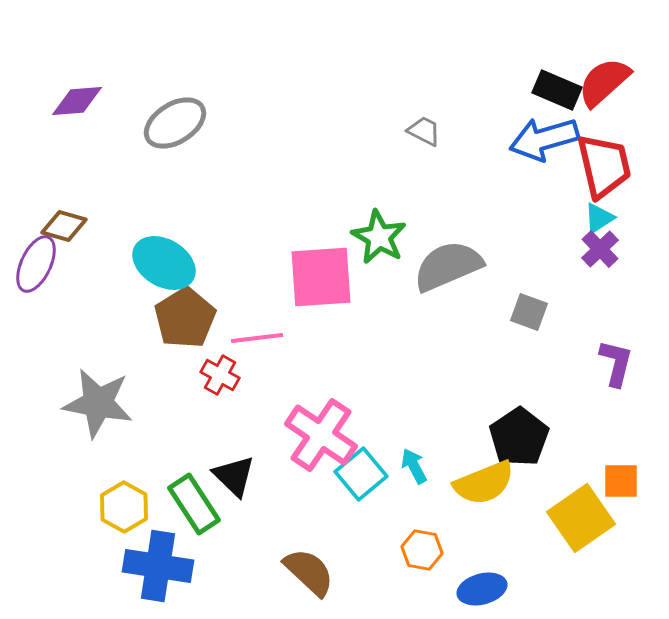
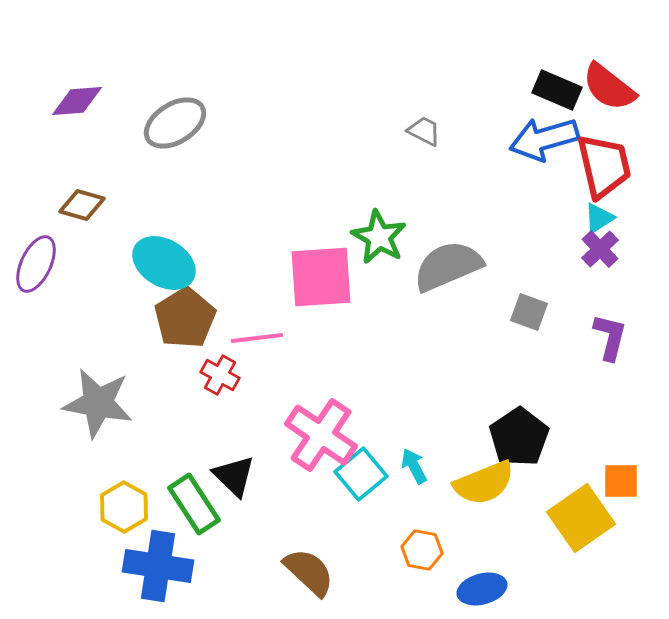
red semicircle: moved 5 px right, 5 px down; rotated 100 degrees counterclockwise
brown diamond: moved 18 px right, 21 px up
purple L-shape: moved 6 px left, 26 px up
